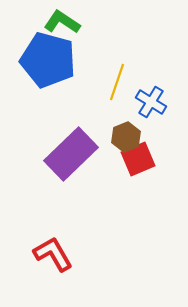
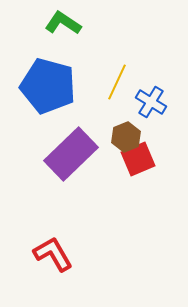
green L-shape: moved 1 px right, 1 px down
blue pentagon: moved 26 px down
yellow line: rotated 6 degrees clockwise
